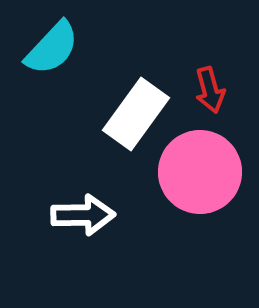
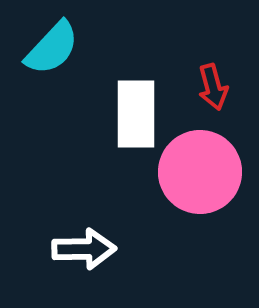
red arrow: moved 3 px right, 3 px up
white rectangle: rotated 36 degrees counterclockwise
white arrow: moved 1 px right, 34 px down
